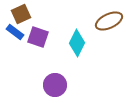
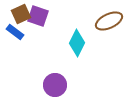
purple square: moved 21 px up
